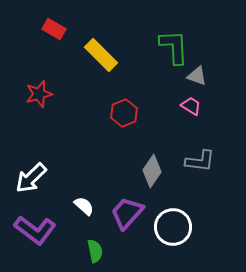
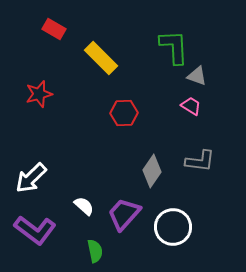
yellow rectangle: moved 3 px down
red hexagon: rotated 20 degrees clockwise
purple trapezoid: moved 3 px left, 1 px down
